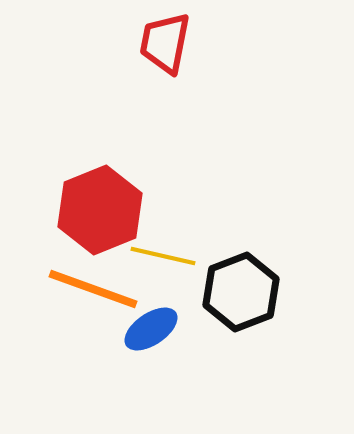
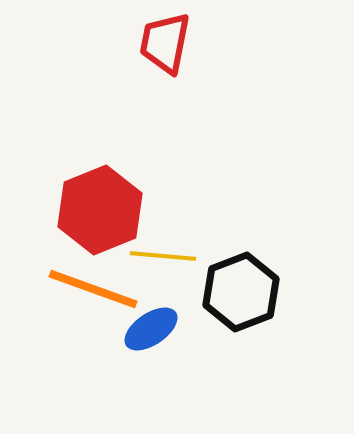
yellow line: rotated 8 degrees counterclockwise
